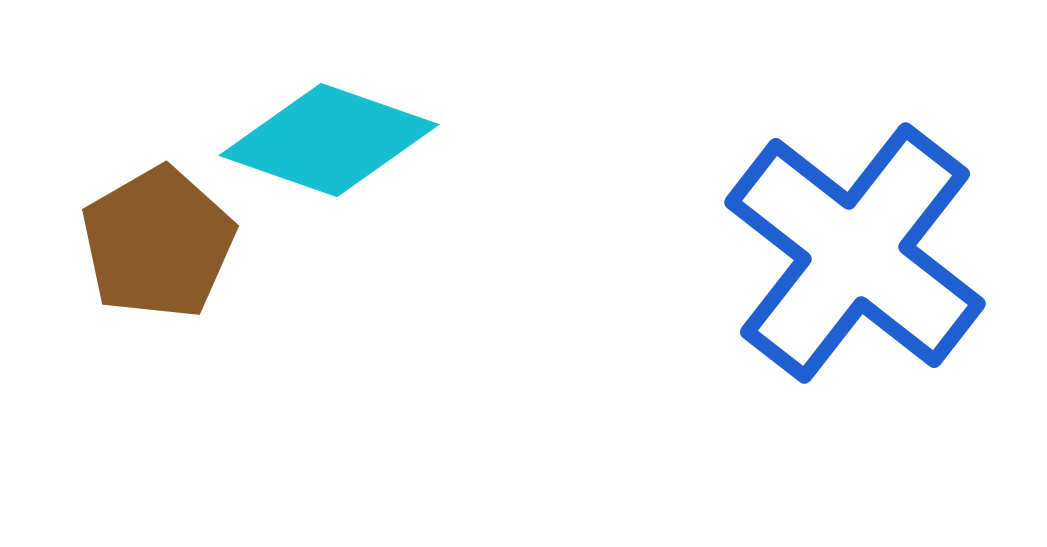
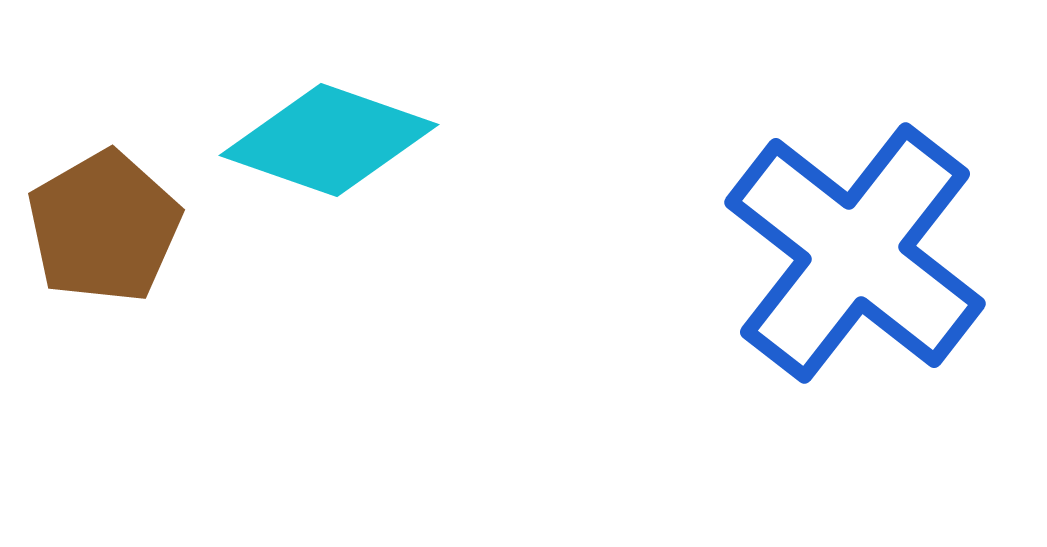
brown pentagon: moved 54 px left, 16 px up
